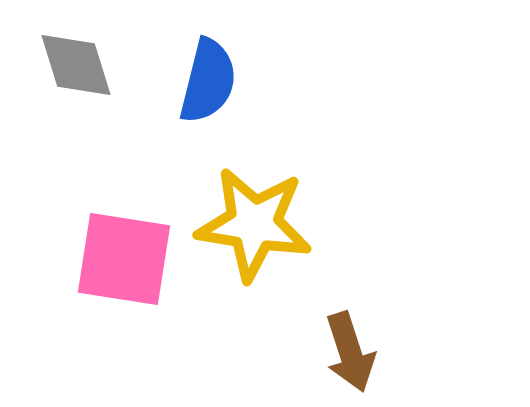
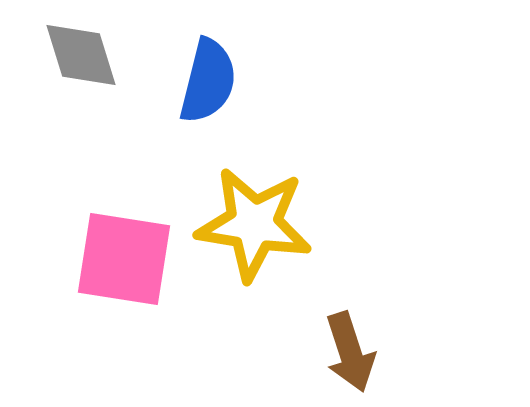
gray diamond: moved 5 px right, 10 px up
